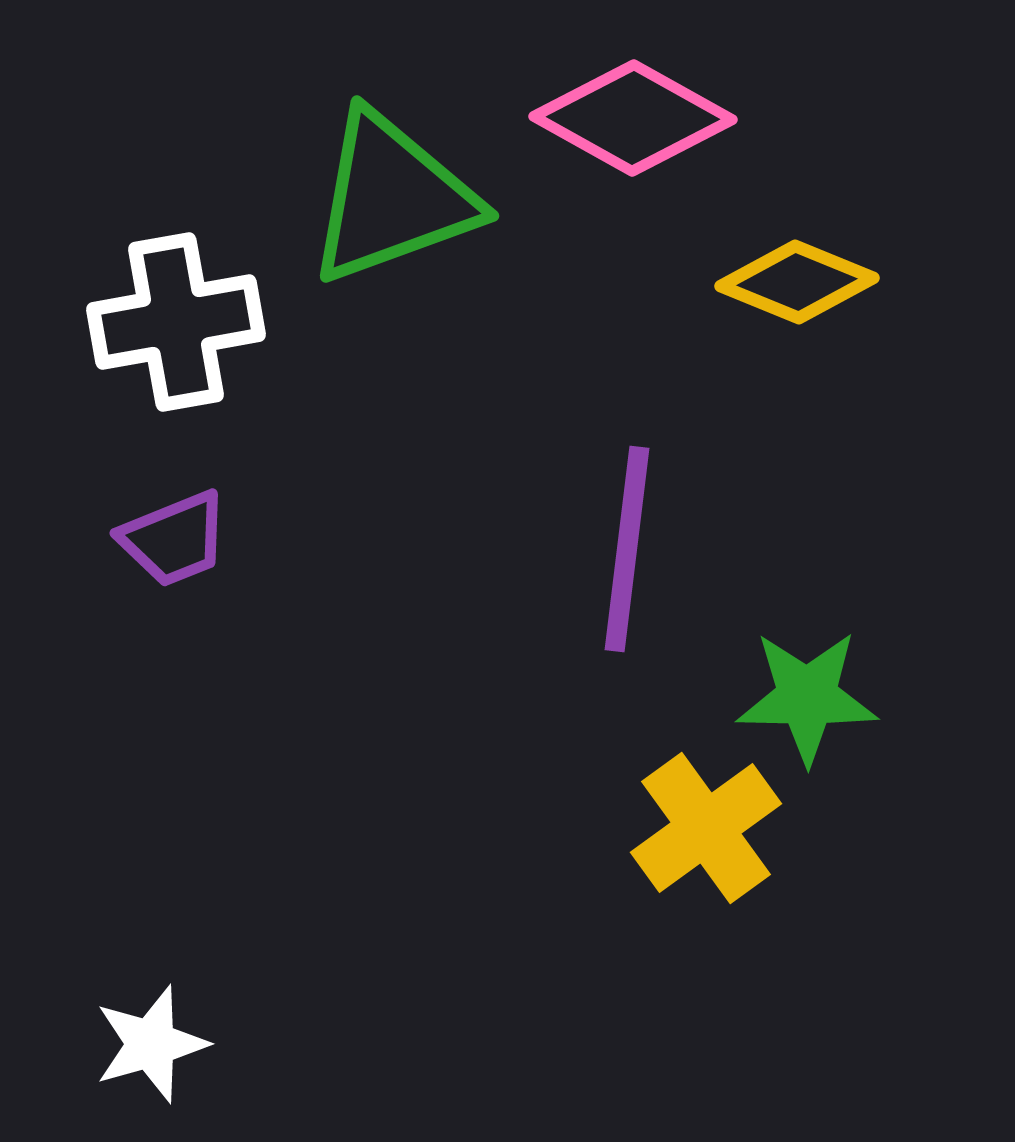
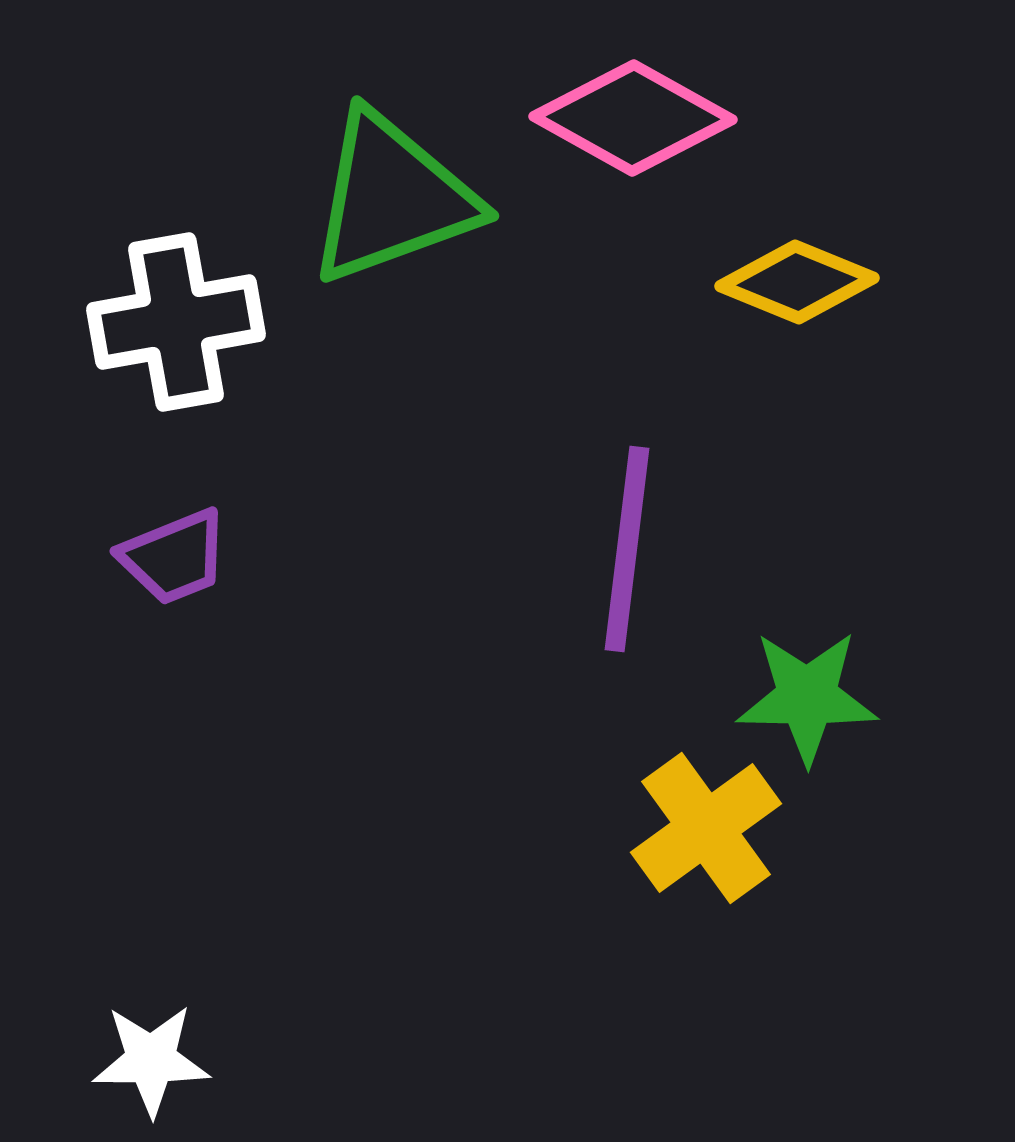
purple trapezoid: moved 18 px down
white star: moved 16 px down; rotated 16 degrees clockwise
